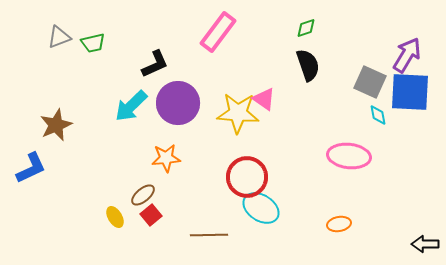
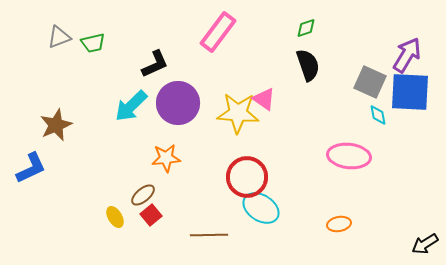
black arrow: rotated 32 degrees counterclockwise
